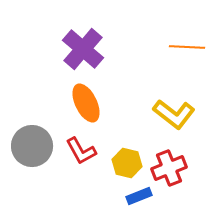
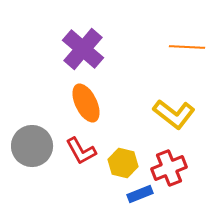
yellow hexagon: moved 4 px left
blue rectangle: moved 1 px right, 2 px up
